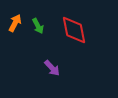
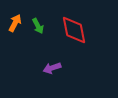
purple arrow: rotated 114 degrees clockwise
